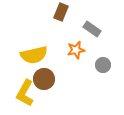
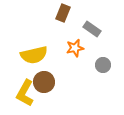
brown rectangle: moved 2 px right, 1 px down
orange star: moved 1 px left, 2 px up
brown circle: moved 3 px down
